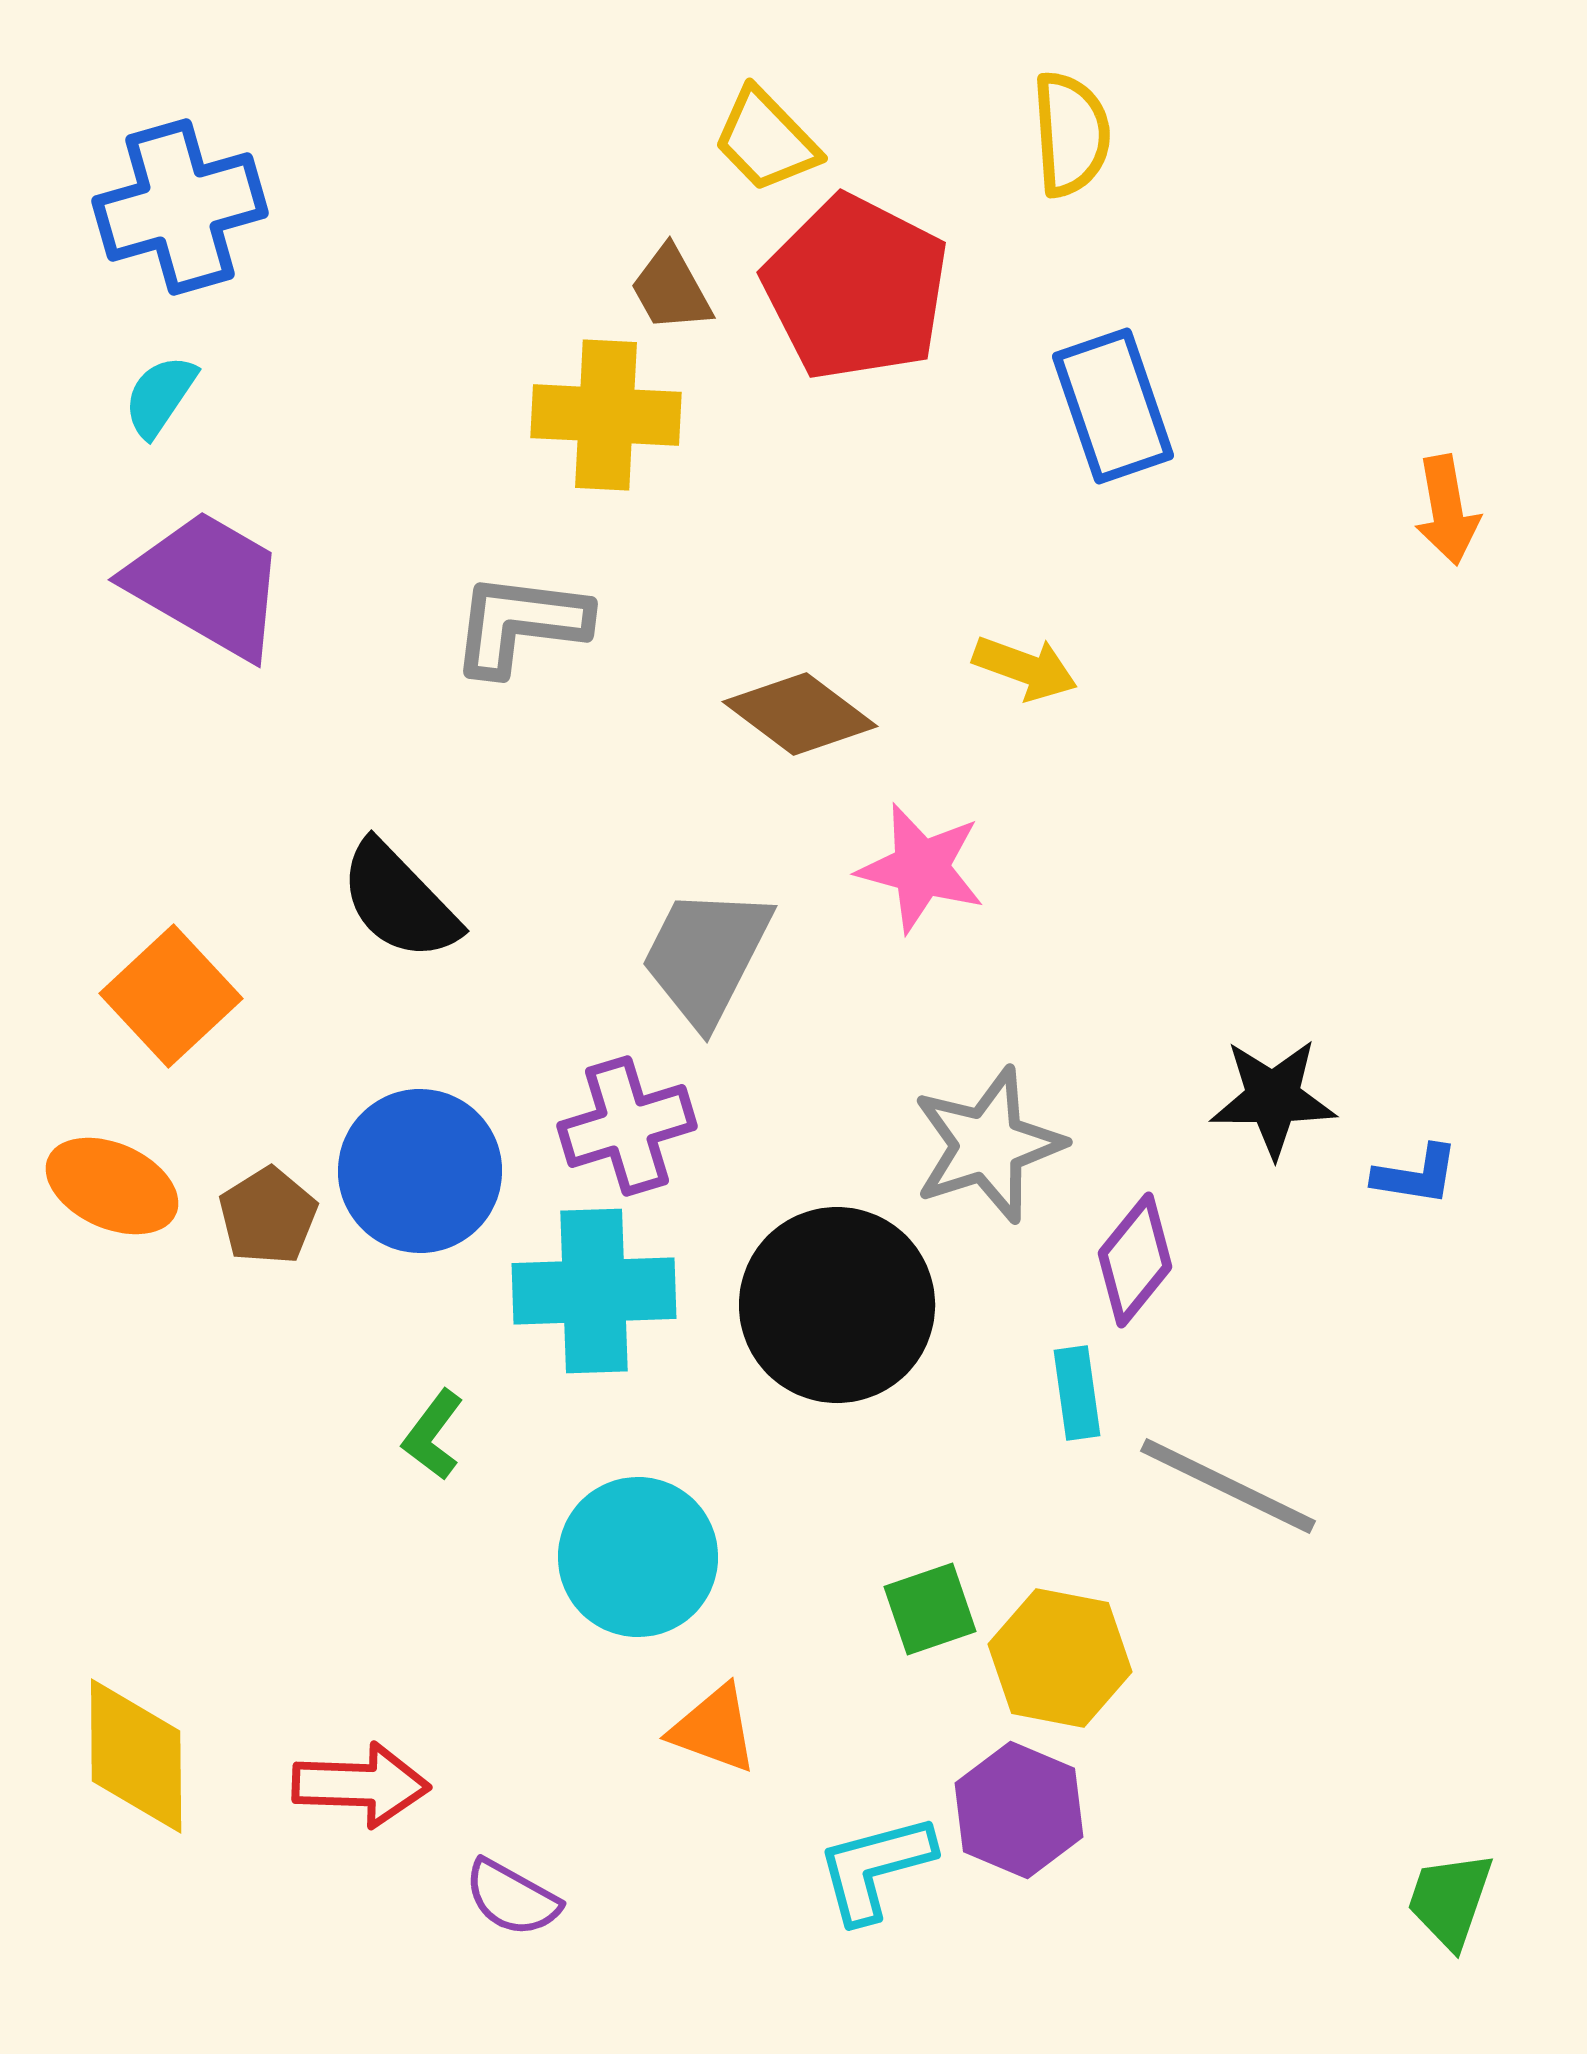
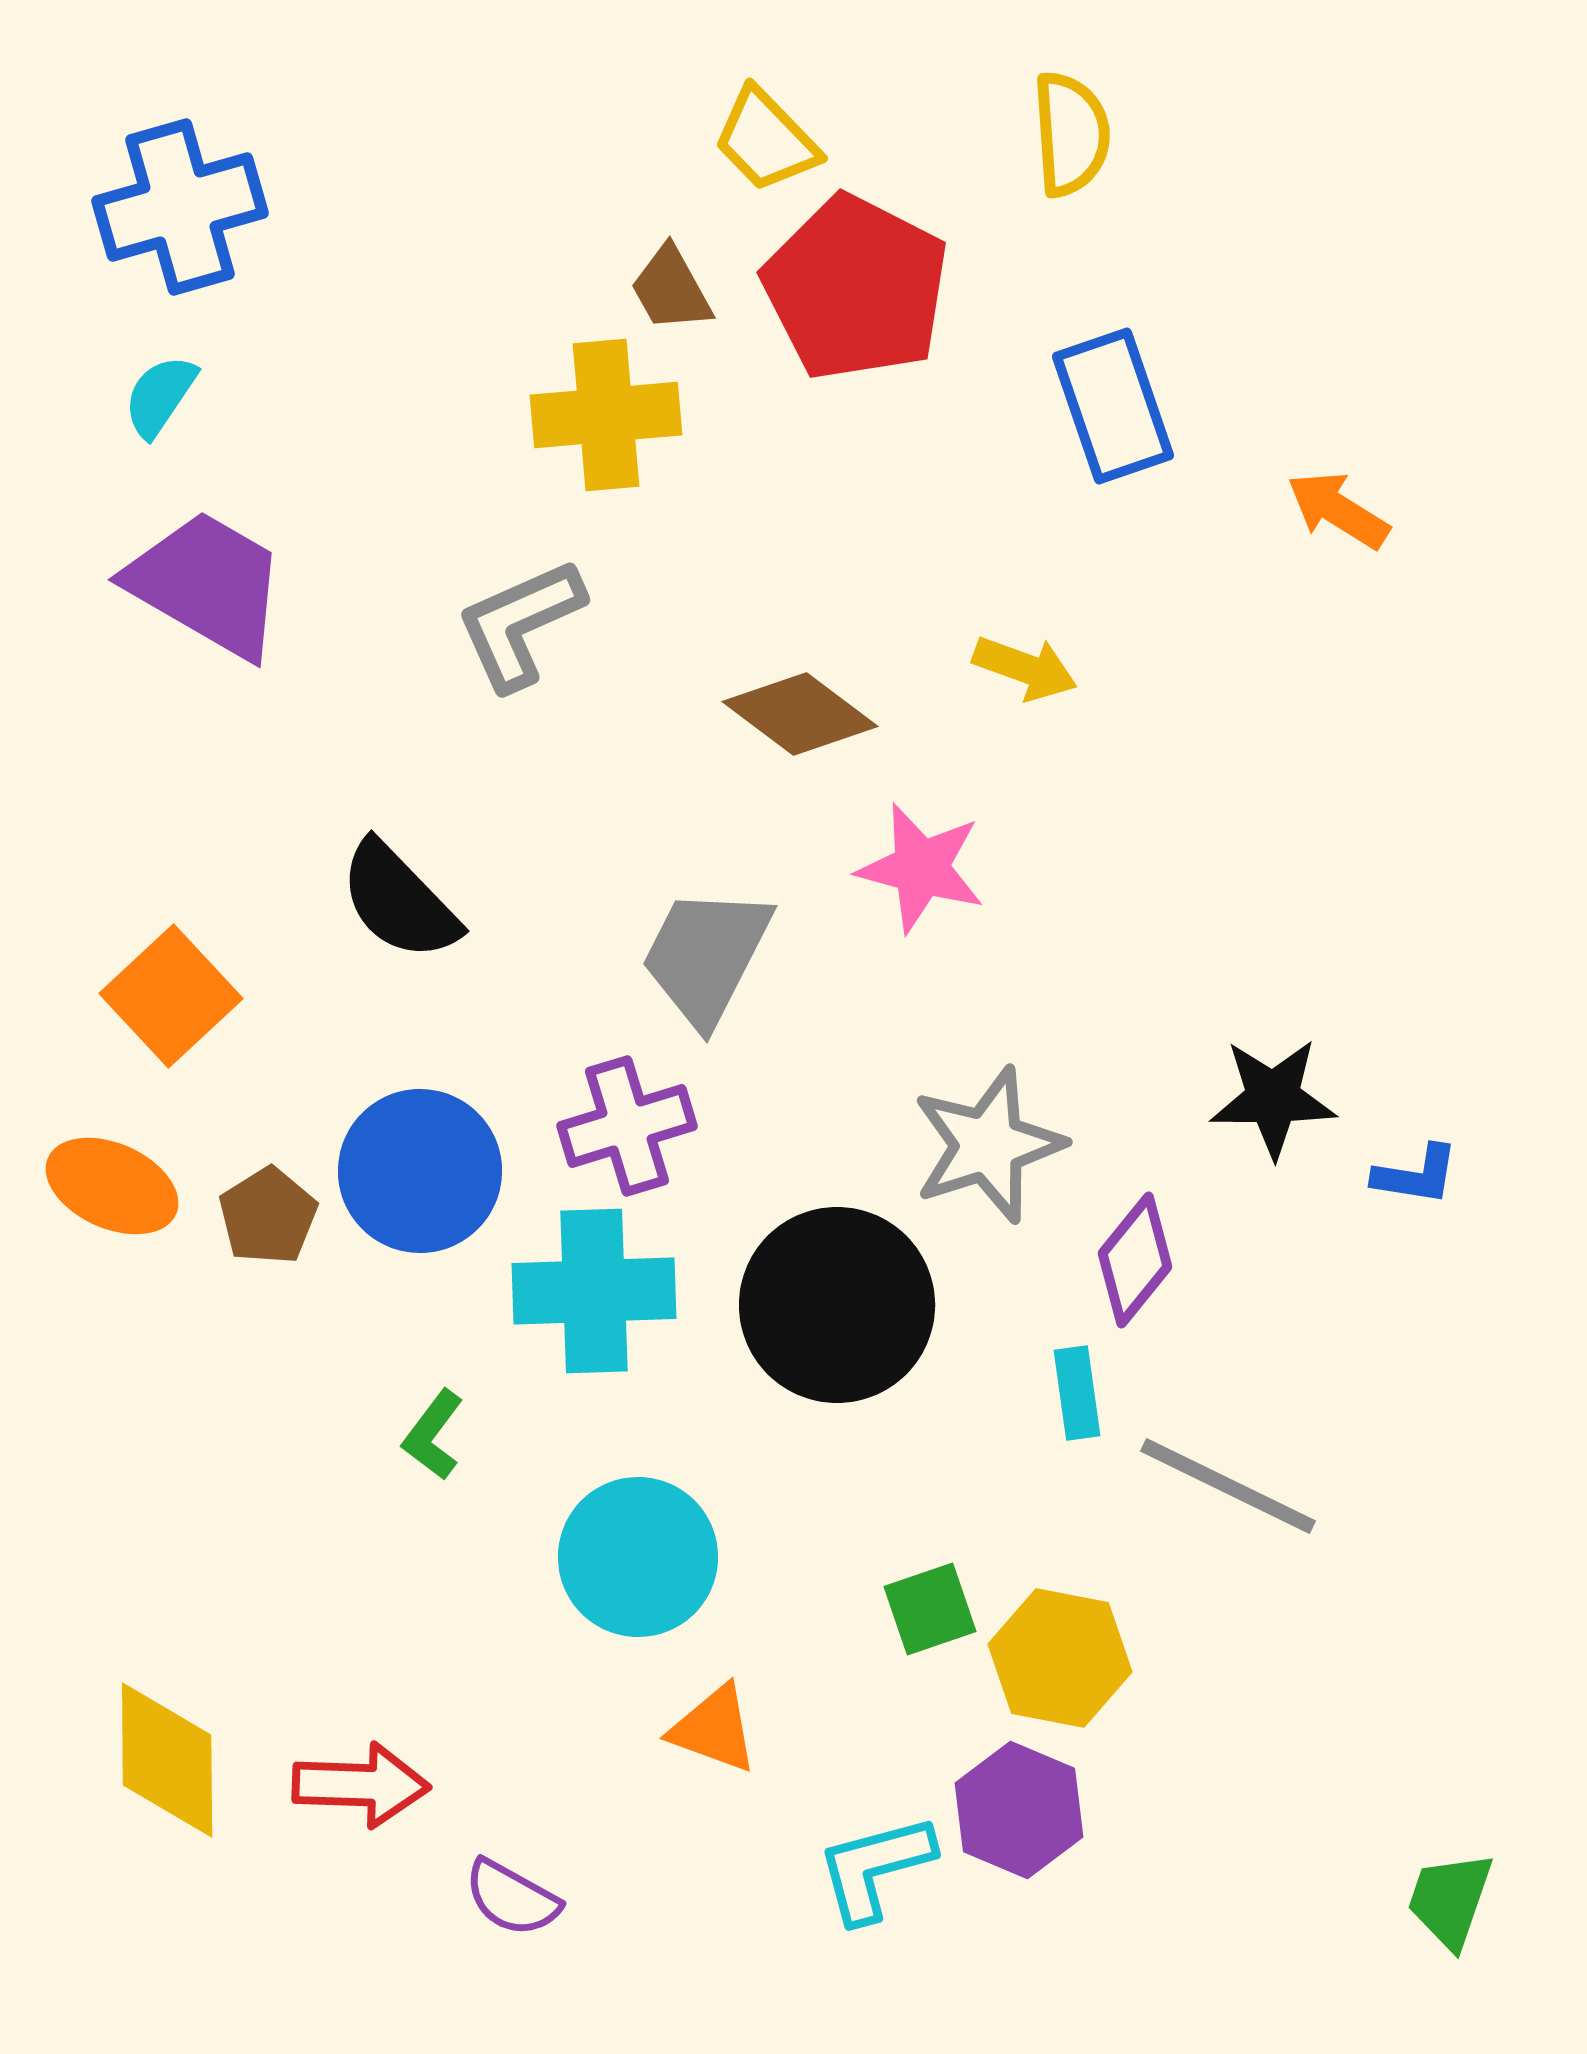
yellow cross: rotated 8 degrees counterclockwise
orange arrow: moved 109 px left; rotated 132 degrees clockwise
gray L-shape: rotated 31 degrees counterclockwise
yellow diamond: moved 31 px right, 4 px down
